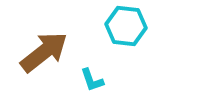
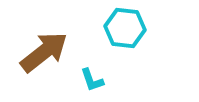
cyan hexagon: moved 1 px left, 2 px down
